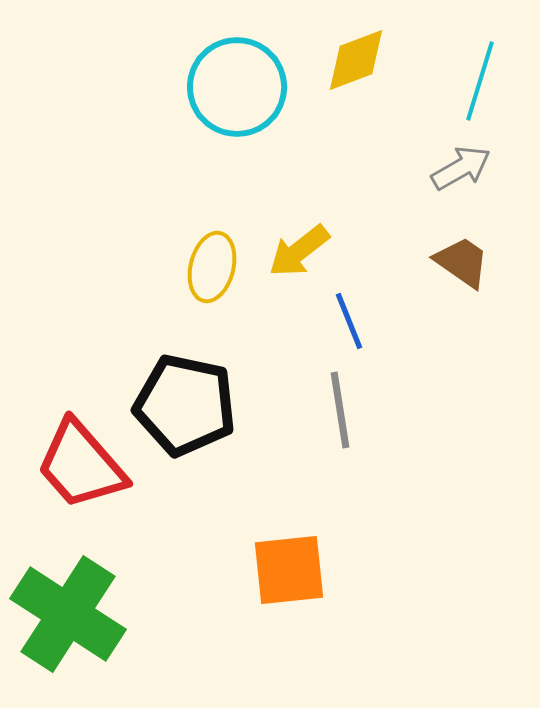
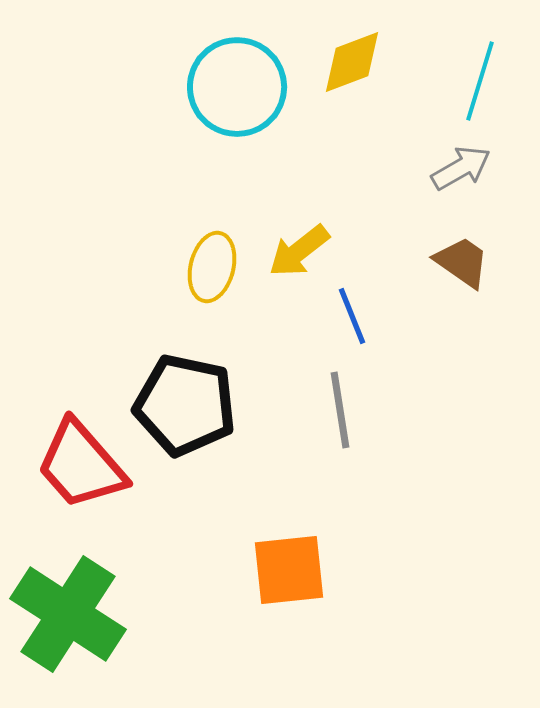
yellow diamond: moved 4 px left, 2 px down
blue line: moved 3 px right, 5 px up
